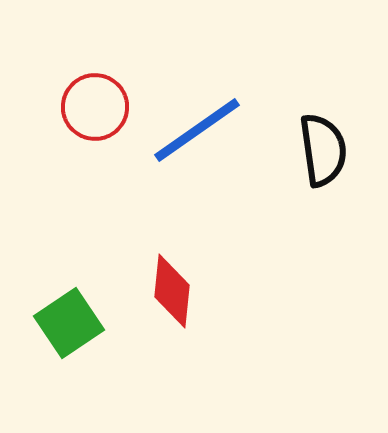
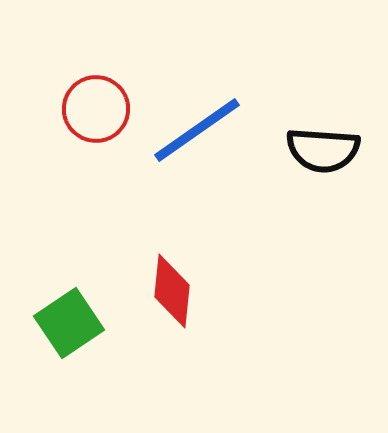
red circle: moved 1 px right, 2 px down
black semicircle: rotated 102 degrees clockwise
